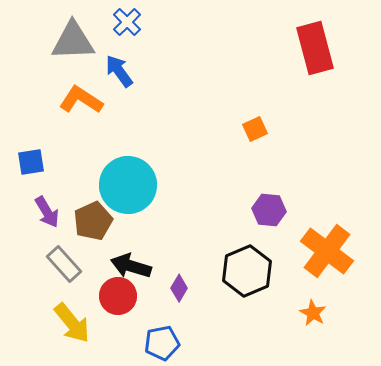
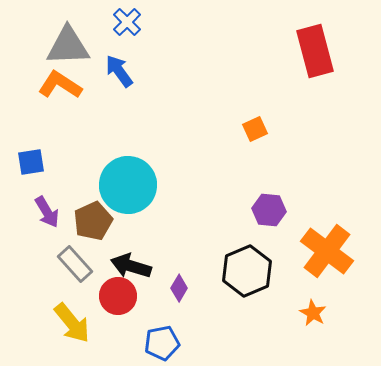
gray triangle: moved 5 px left, 5 px down
red rectangle: moved 3 px down
orange L-shape: moved 21 px left, 15 px up
gray rectangle: moved 11 px right
